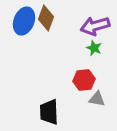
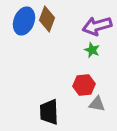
brown diamond: moved 1 px right, 1 px down
purple arrow: moved 2 px right
green star: moved 2 px left, 2 px down
red hexagon: moved 5 px down
gray triangle: moved 5 px down
